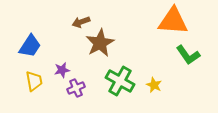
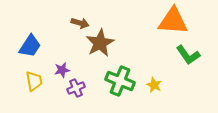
brown arrow: moved 1 px left, 1 px down; rotated 144 degrees counterclockwise
green cross: rotated 8 degrees counterclockwise
